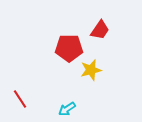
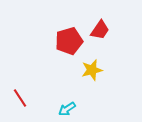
red pentagon: moved 7 px up; rotated 16 degrees counterclockwise
yellow star: moved 1 px right
red line: moved 1 px up
